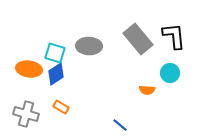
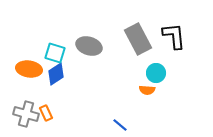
gray rectangle: rotated 12 degrees clockwise
gray ellipse: rotated 15 degrees clockwise
cyan circle: moved 14 px left
orange rectangle: moved 15 px left, 6 px down; rotated 35 degrees clockwise
